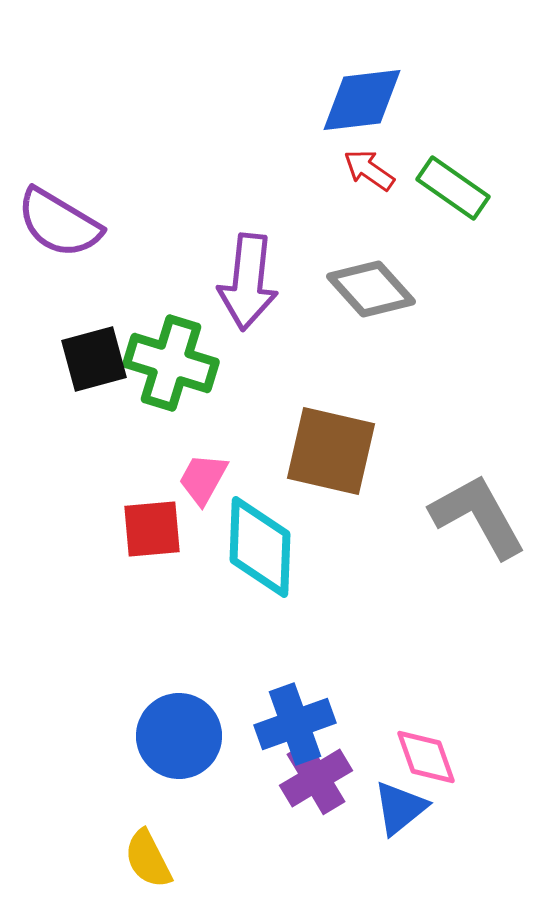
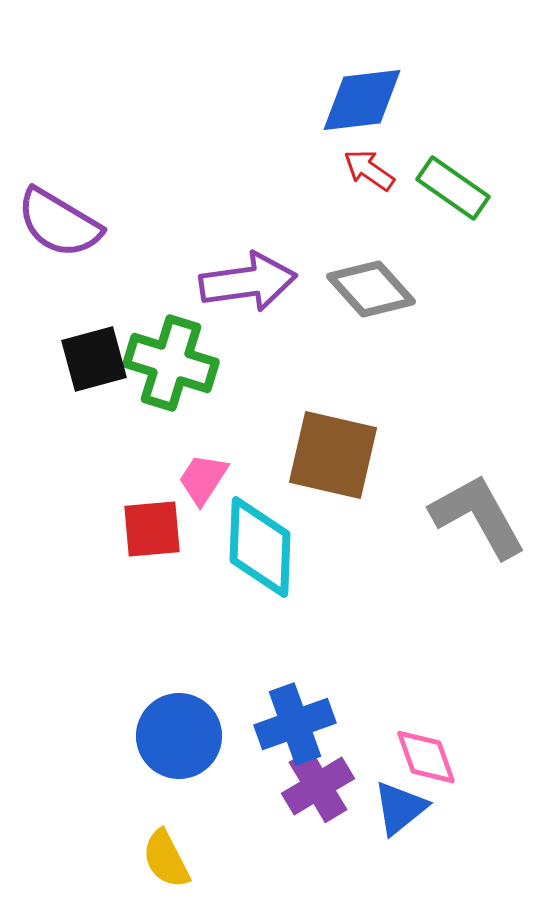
purple arrow: rotated 104 degrees counterclockwise
brown square: moved 2 px right, 4 px down
pink trapezoid: rotated 4 degrees clockwise
purple cross: moved 2 px right, 8 px down
yellow semicircle: moved 18 px right
